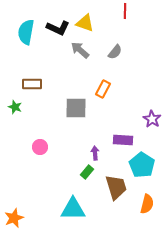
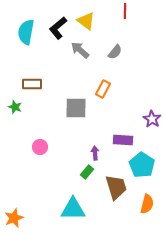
yellow triangle: moved 1 px right, 2 px up; rotated 18 degrees clockwise
black L-shape: rotated 115 degrees clockwise
